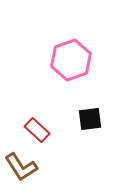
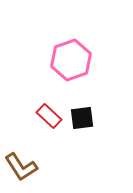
black square: moved 8 px left, 1 px up
red rectangle: moved 12 px right, 14 px up
